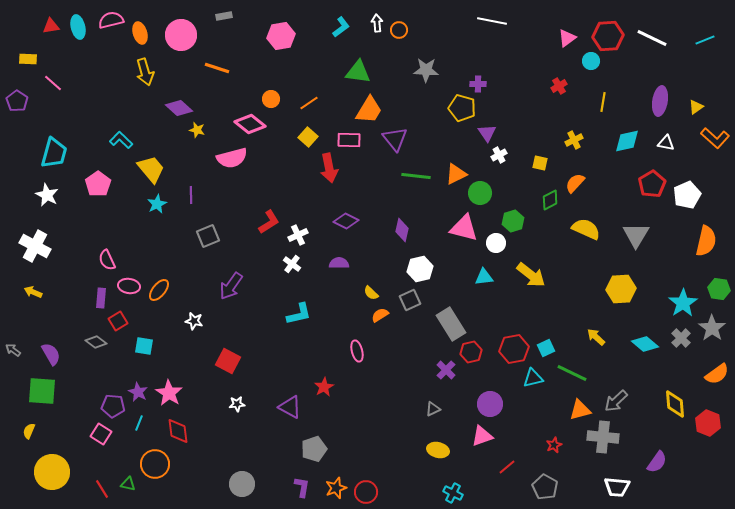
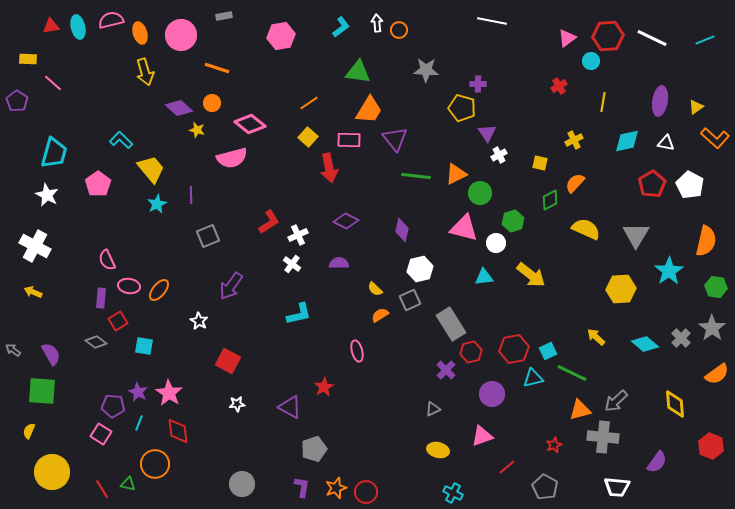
orange circle at (271, 99): moved 59 px left, 4 px down
white pentagon at (687, 195): moved 3 px right, 10 px up; rotated 20 degrees counterclockwise
green hexagon at (719, 289): moved 3 px left, 2 px up
yellow semicircle at (371, 293): moved 4 px right, 4 px up
cyan star at (683, 303): moved 14 px left, 32 px up
white star at (194, 321): moved 5 px right; rotated 18 degrees clockwise
cyan square at (546, 348): moved 2 px right, 3 px down
purple circle at (490, 404): moved 2 px right, 10 px up
red hexagon at (708, 423): moved 3 px right, 23 px down
